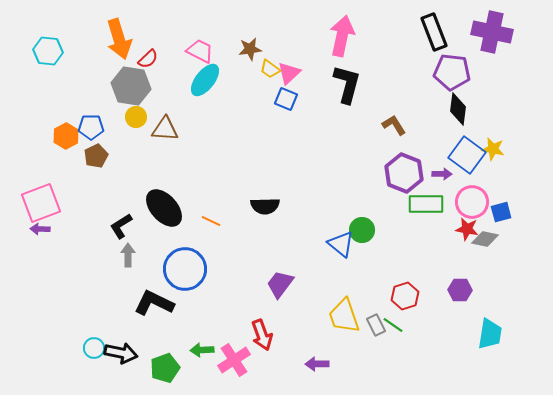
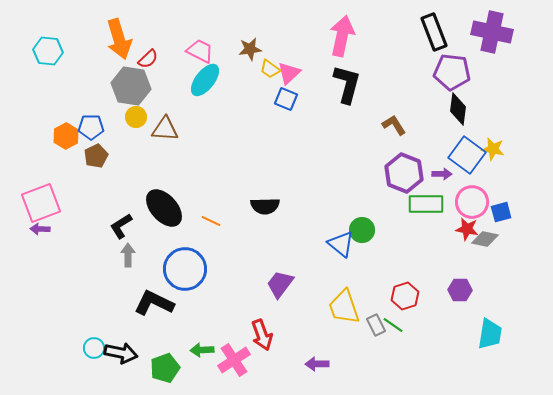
yellow trapezoid at (344, 316): moved 9 px up
